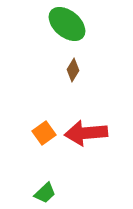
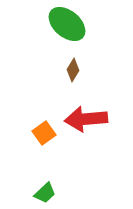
red arrow: moved 14 px up
